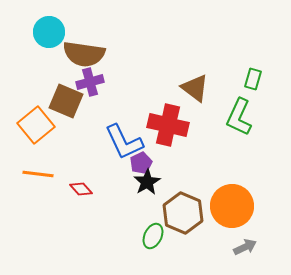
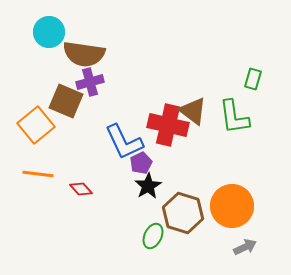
brown triangle: moved 2 px left, 23 px down
green L-shape: moved 5 px left; rotated 33 degrees counterclockwise
black star: moved 1 px right, 4 px down
brown hexagon: rotated 6 degrees counterclockwise
